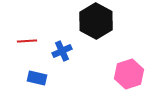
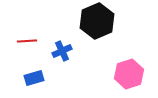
black hexagon: moved 1 px right; rotated 8 degrees clockwise
blue rectangle: moved 3 px left; rotated 30 degrees counterclockwise
